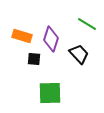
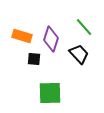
green line: moved 3 px left, 3 px down; rotated 18 degrees clockwise
